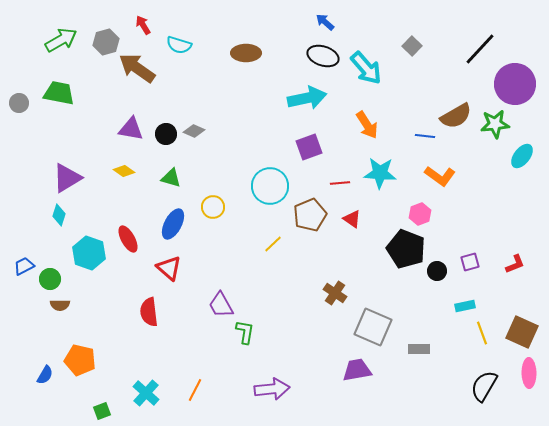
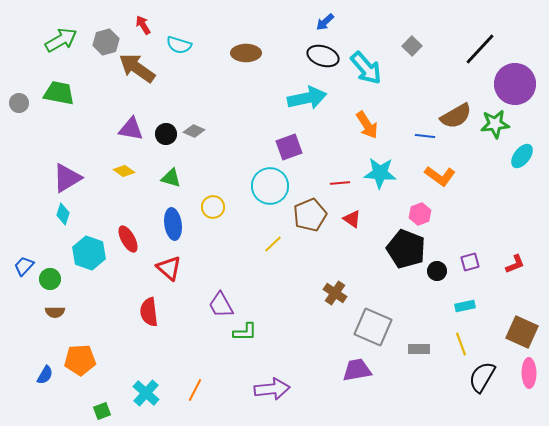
blue arrow at (325, 22): rotated 84 degrees counterclockwise
purple square at (309, 147): moved 20 px left
cyan diamond at (59, 215): moved 4 px right, 1 px up
blue ellipse at (173, 224): rotated 36 degrees counterclockwise
blue trapezoid at (24, 266): rotated 20 degrees counterclockwise
brown semicircle at (60, 305): moved 5 px left, 7 px down
green L-shape at (245, 332): rotated 80 degrees clockwise
yellow line at (482, 333): moved 21 px left, 11 px down
orange pentagon at (80, 360): rotated 16 degrees counterclockwise
black semicircle at (484, 386): moved 2 px left, 9 px up
